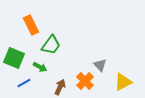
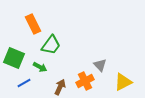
orange rectangle: moved 2 px right, 1 px up
orange cross: rotated 18 degrees clockwise
